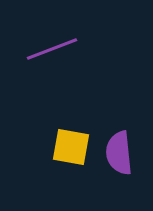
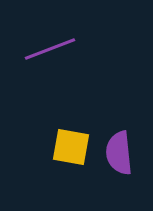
purple line: moved 2 px left
